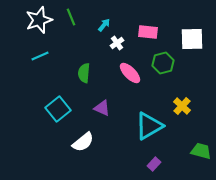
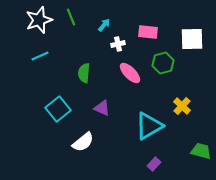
white cross: moved 1 px right, 1 px down; rotated 24 degrees clockwise
